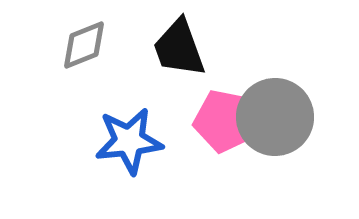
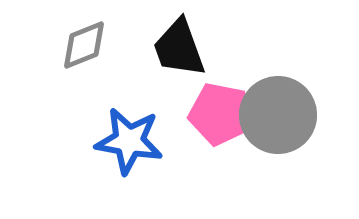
gray circle: moved 3 px right, 2 px up
pink pentagon: moved 5 px left, 7 px up
blue star: rotated 16 degrees clockwise
